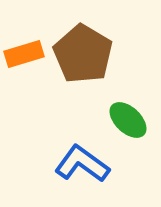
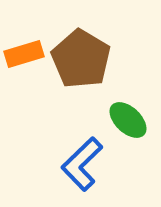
brown pentagon: moved 2 px left, 5 px down
blue L-shape: rotated 80 degrees counterclockwise
